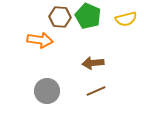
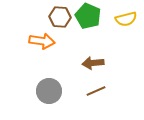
orange arrow: moved 2 px right, 1 px down
gray circle: moved 2 px right
